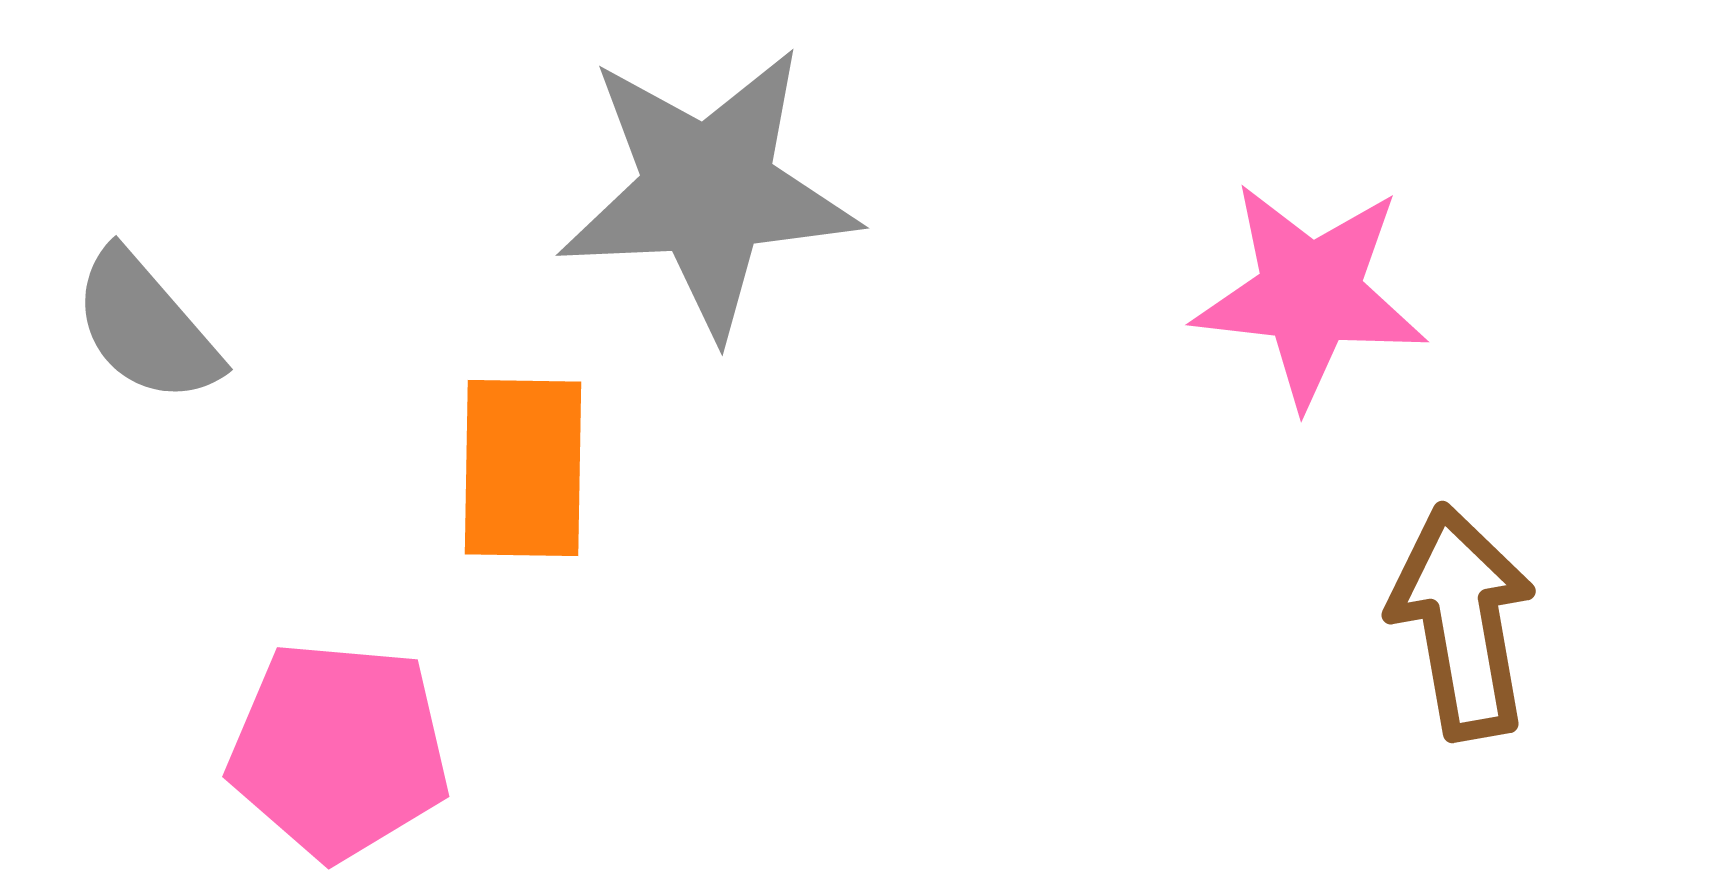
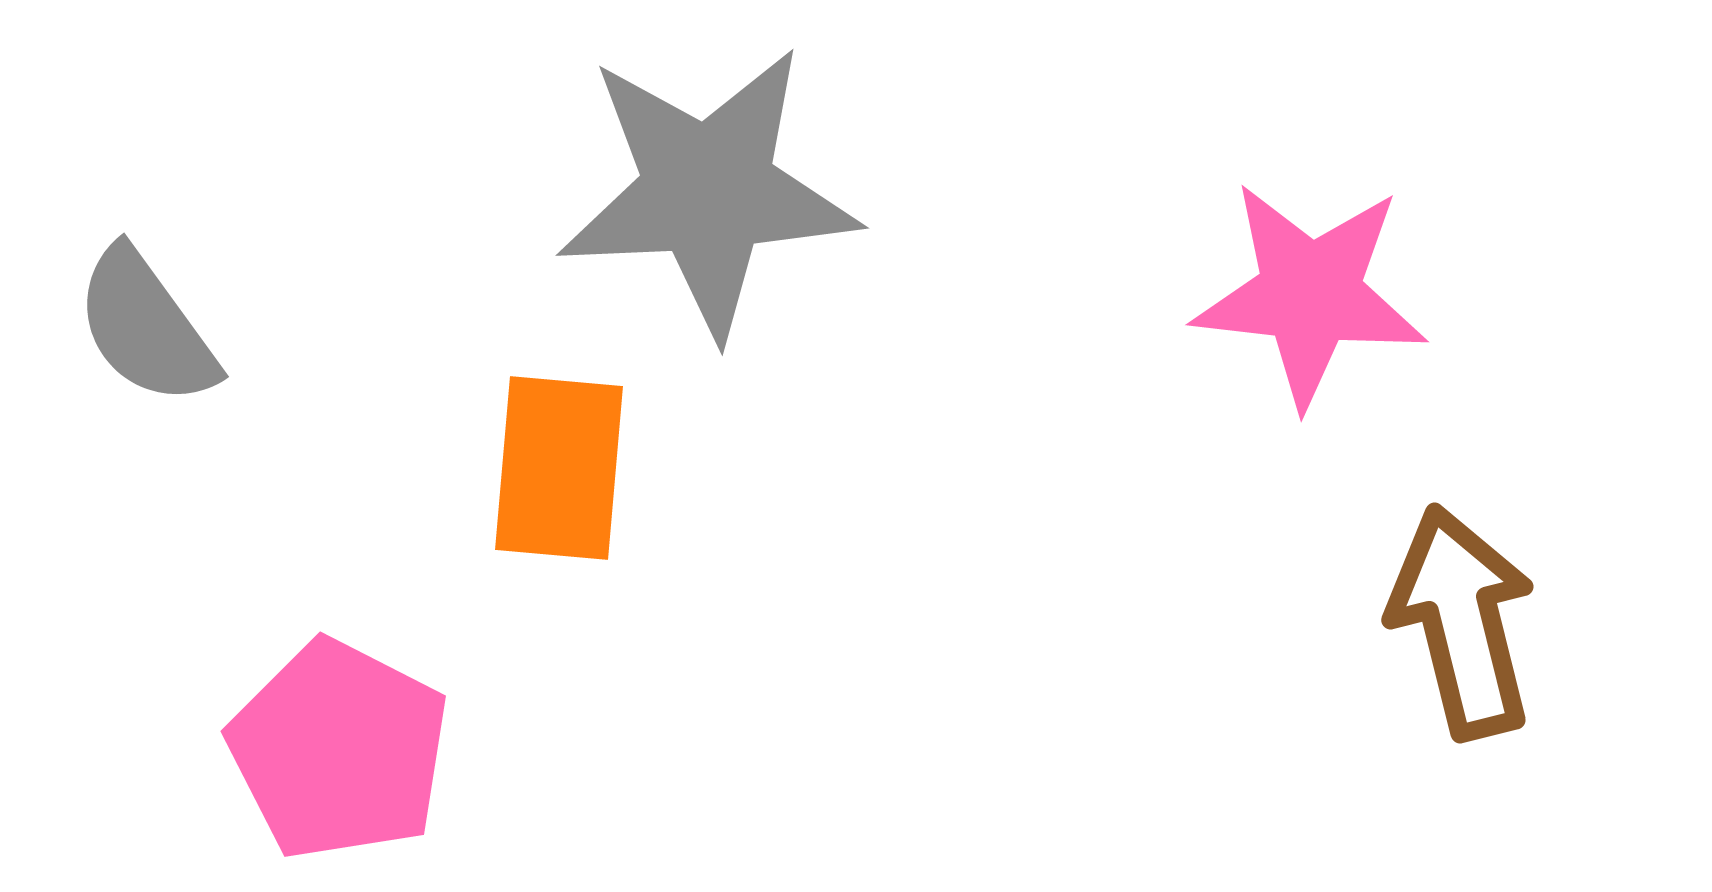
gray semicircle: rotated 5 degrees clockwise
orange rectangle: moved 36 px right; rotated 4 degrees clockwise
brown arrow: rotated 4 degrees counterclockwise
pink pentagon: rotated 22 degrees clockwise
